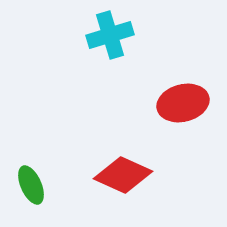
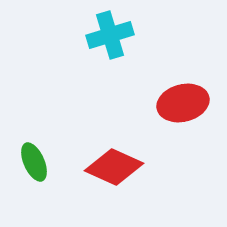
red diamond: moved 9 px left, 8 px up
green ellipse: moved 3 px right, 23 px up
